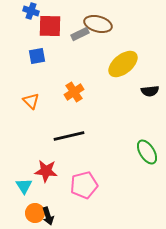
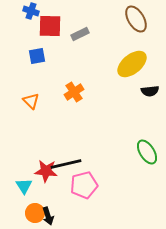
brown ellipse: moved 38 px right, 5 px up; rotated 44 degrees clockwise
yellow ellipse: moved 9 px right
black line: moved 3 px left, 28 px down
